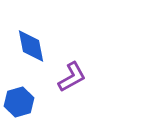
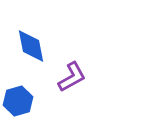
blue hexagon: moved 1 px left, 1 px up
